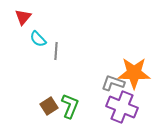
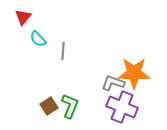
gray line: moved 7 px right
